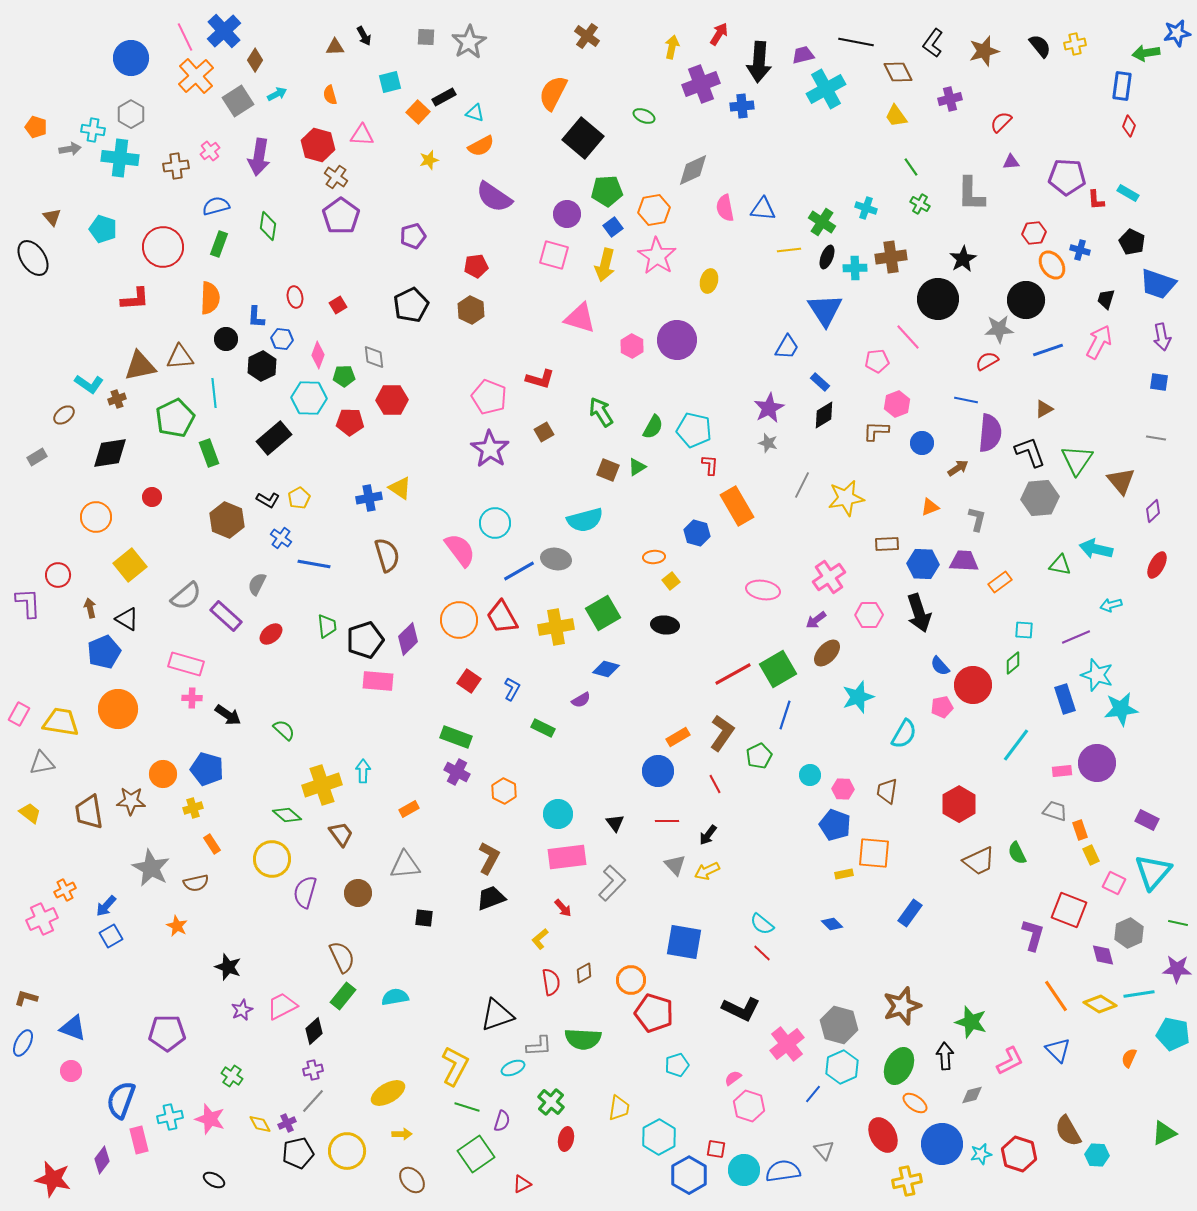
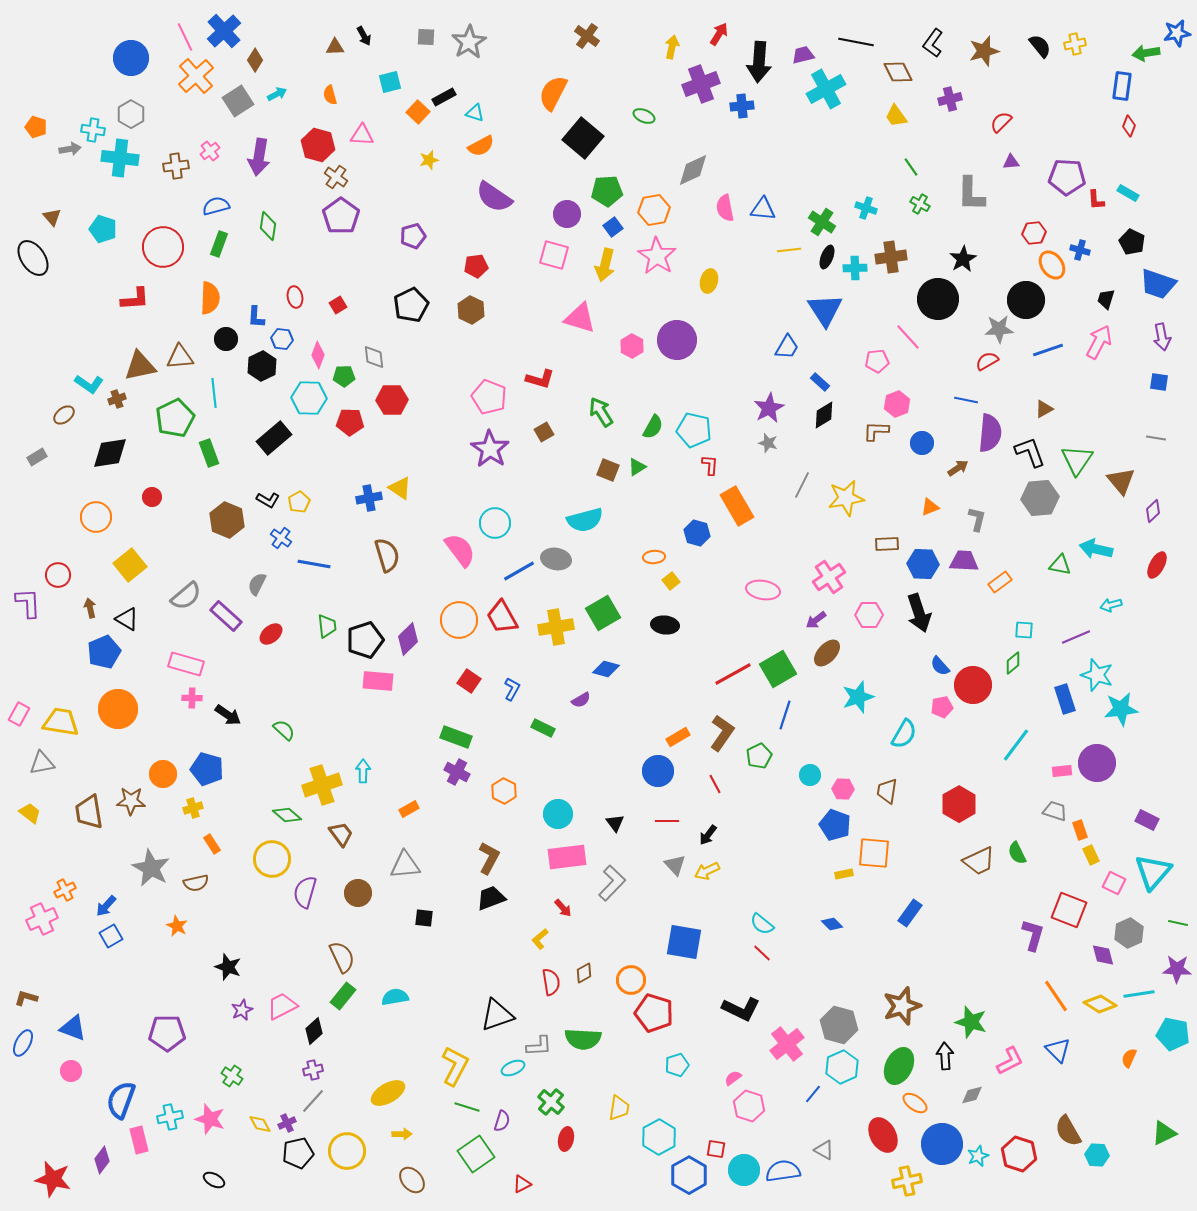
yellow pentagon at (299, 498): moved 4 px down
gray triangle at (824, 1150): rotated 20 degrees counterclockwise
cyan star at (981, 1154): moved 3 px left, 2 px down; rotated 10 degrees counterclockwise
